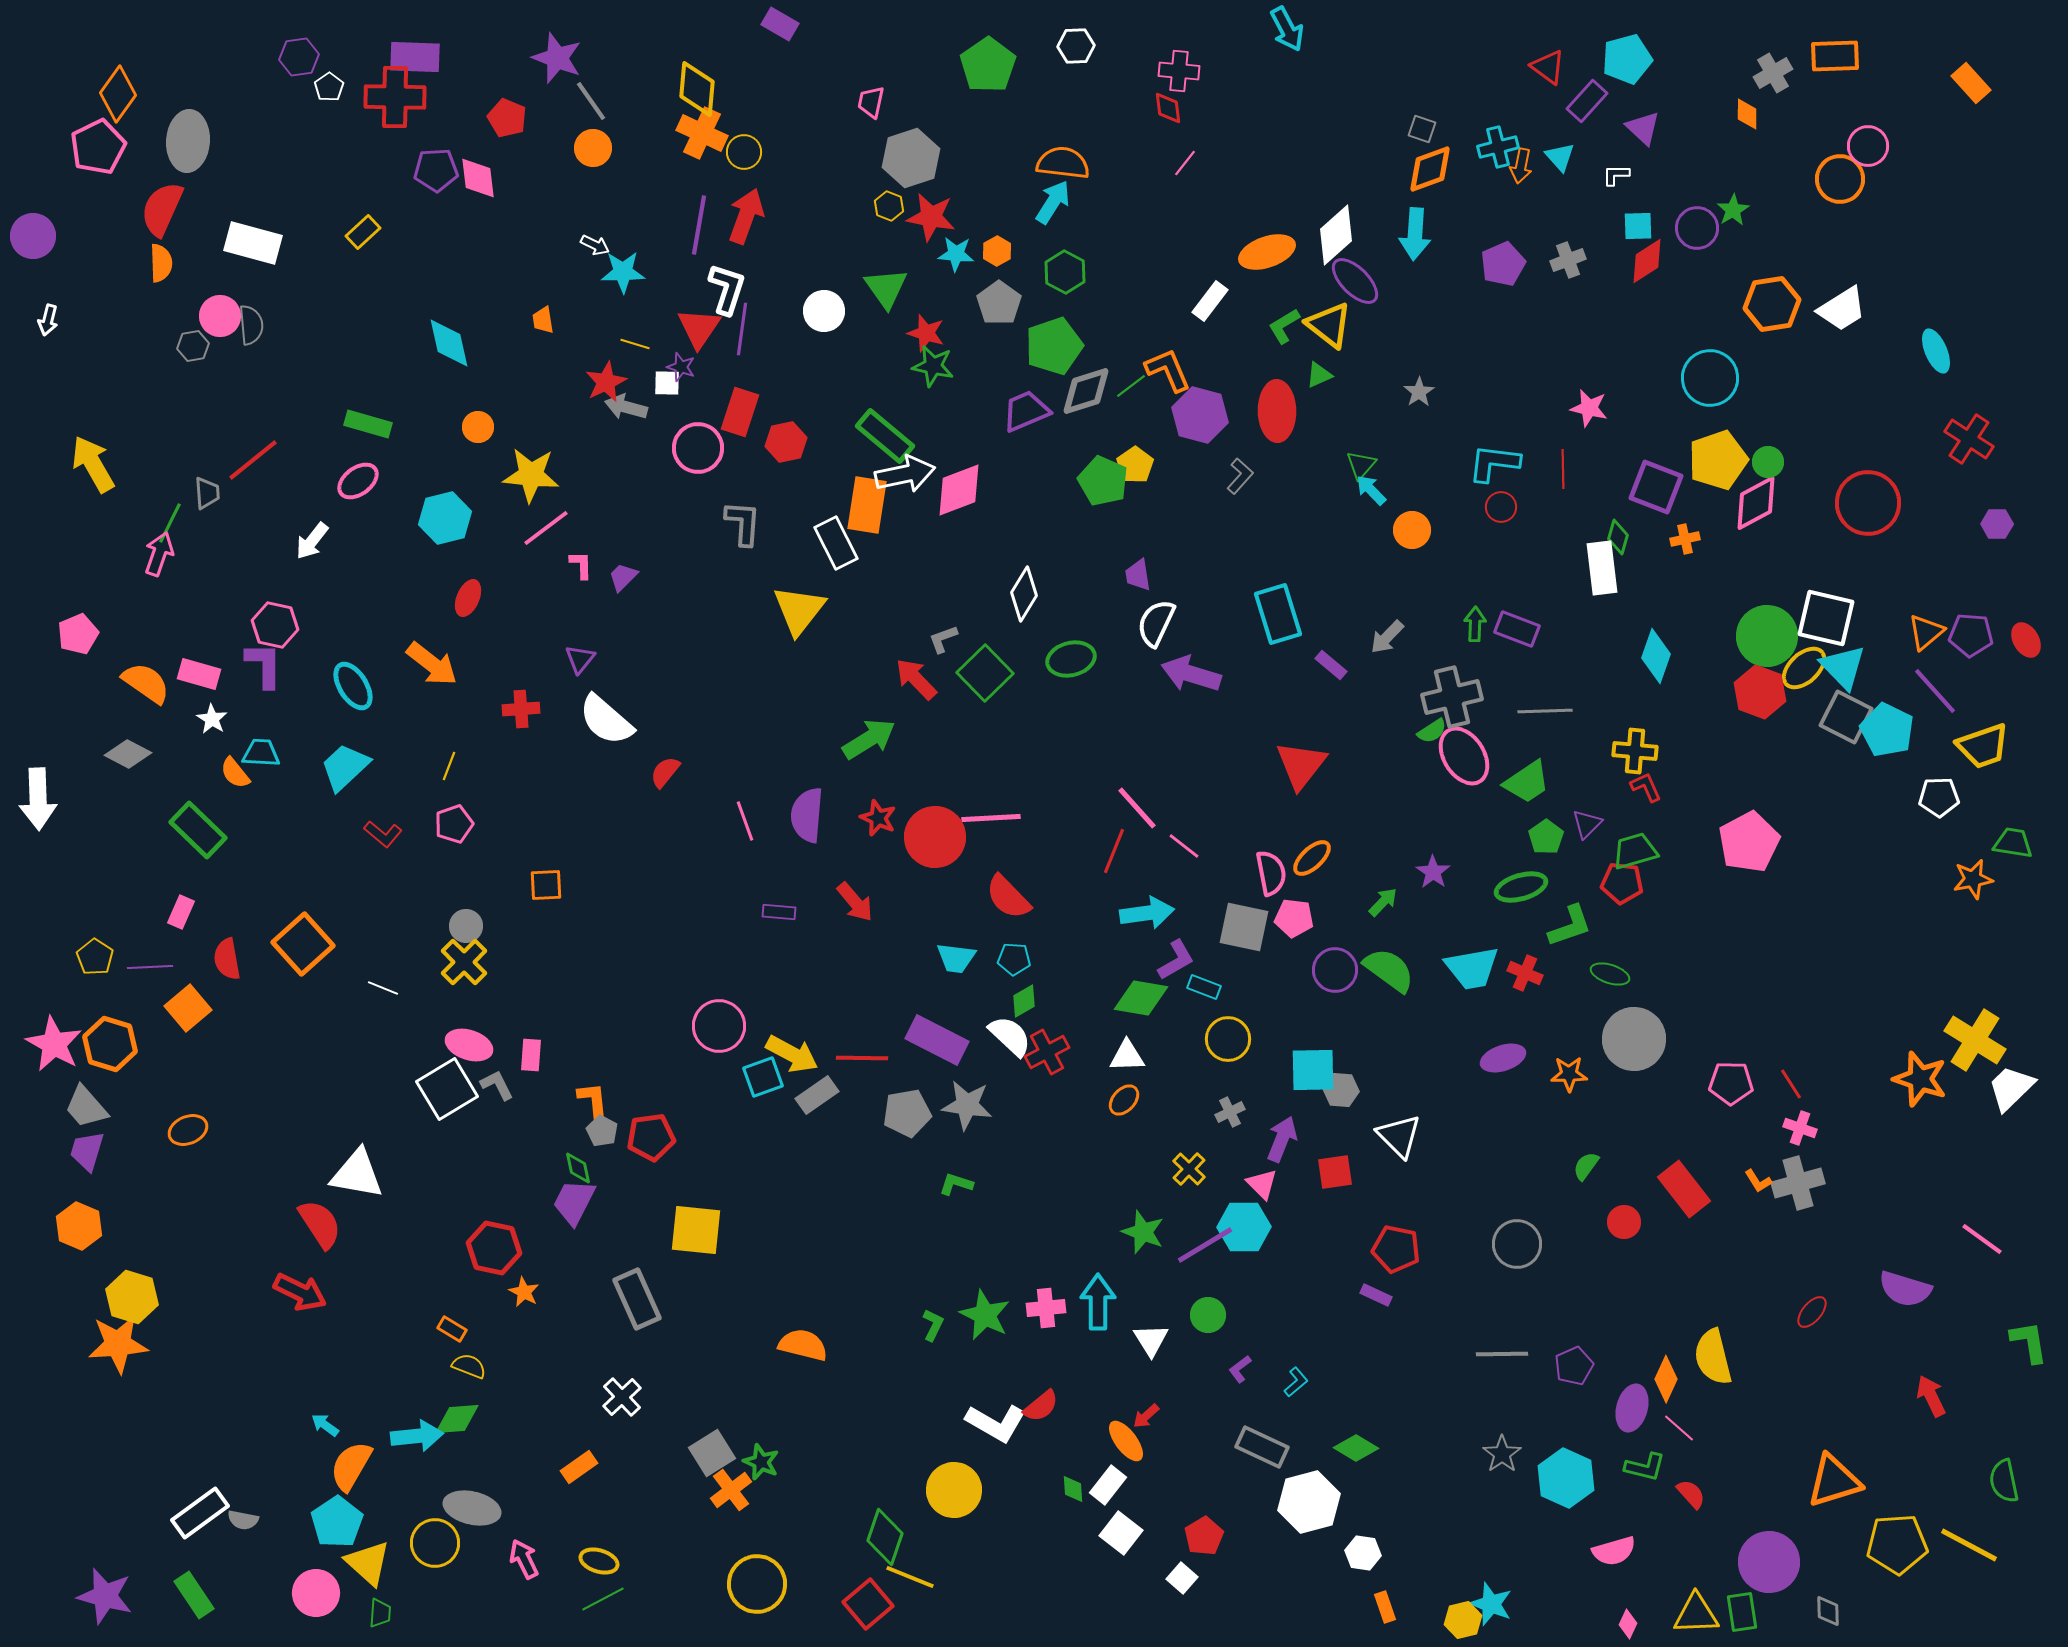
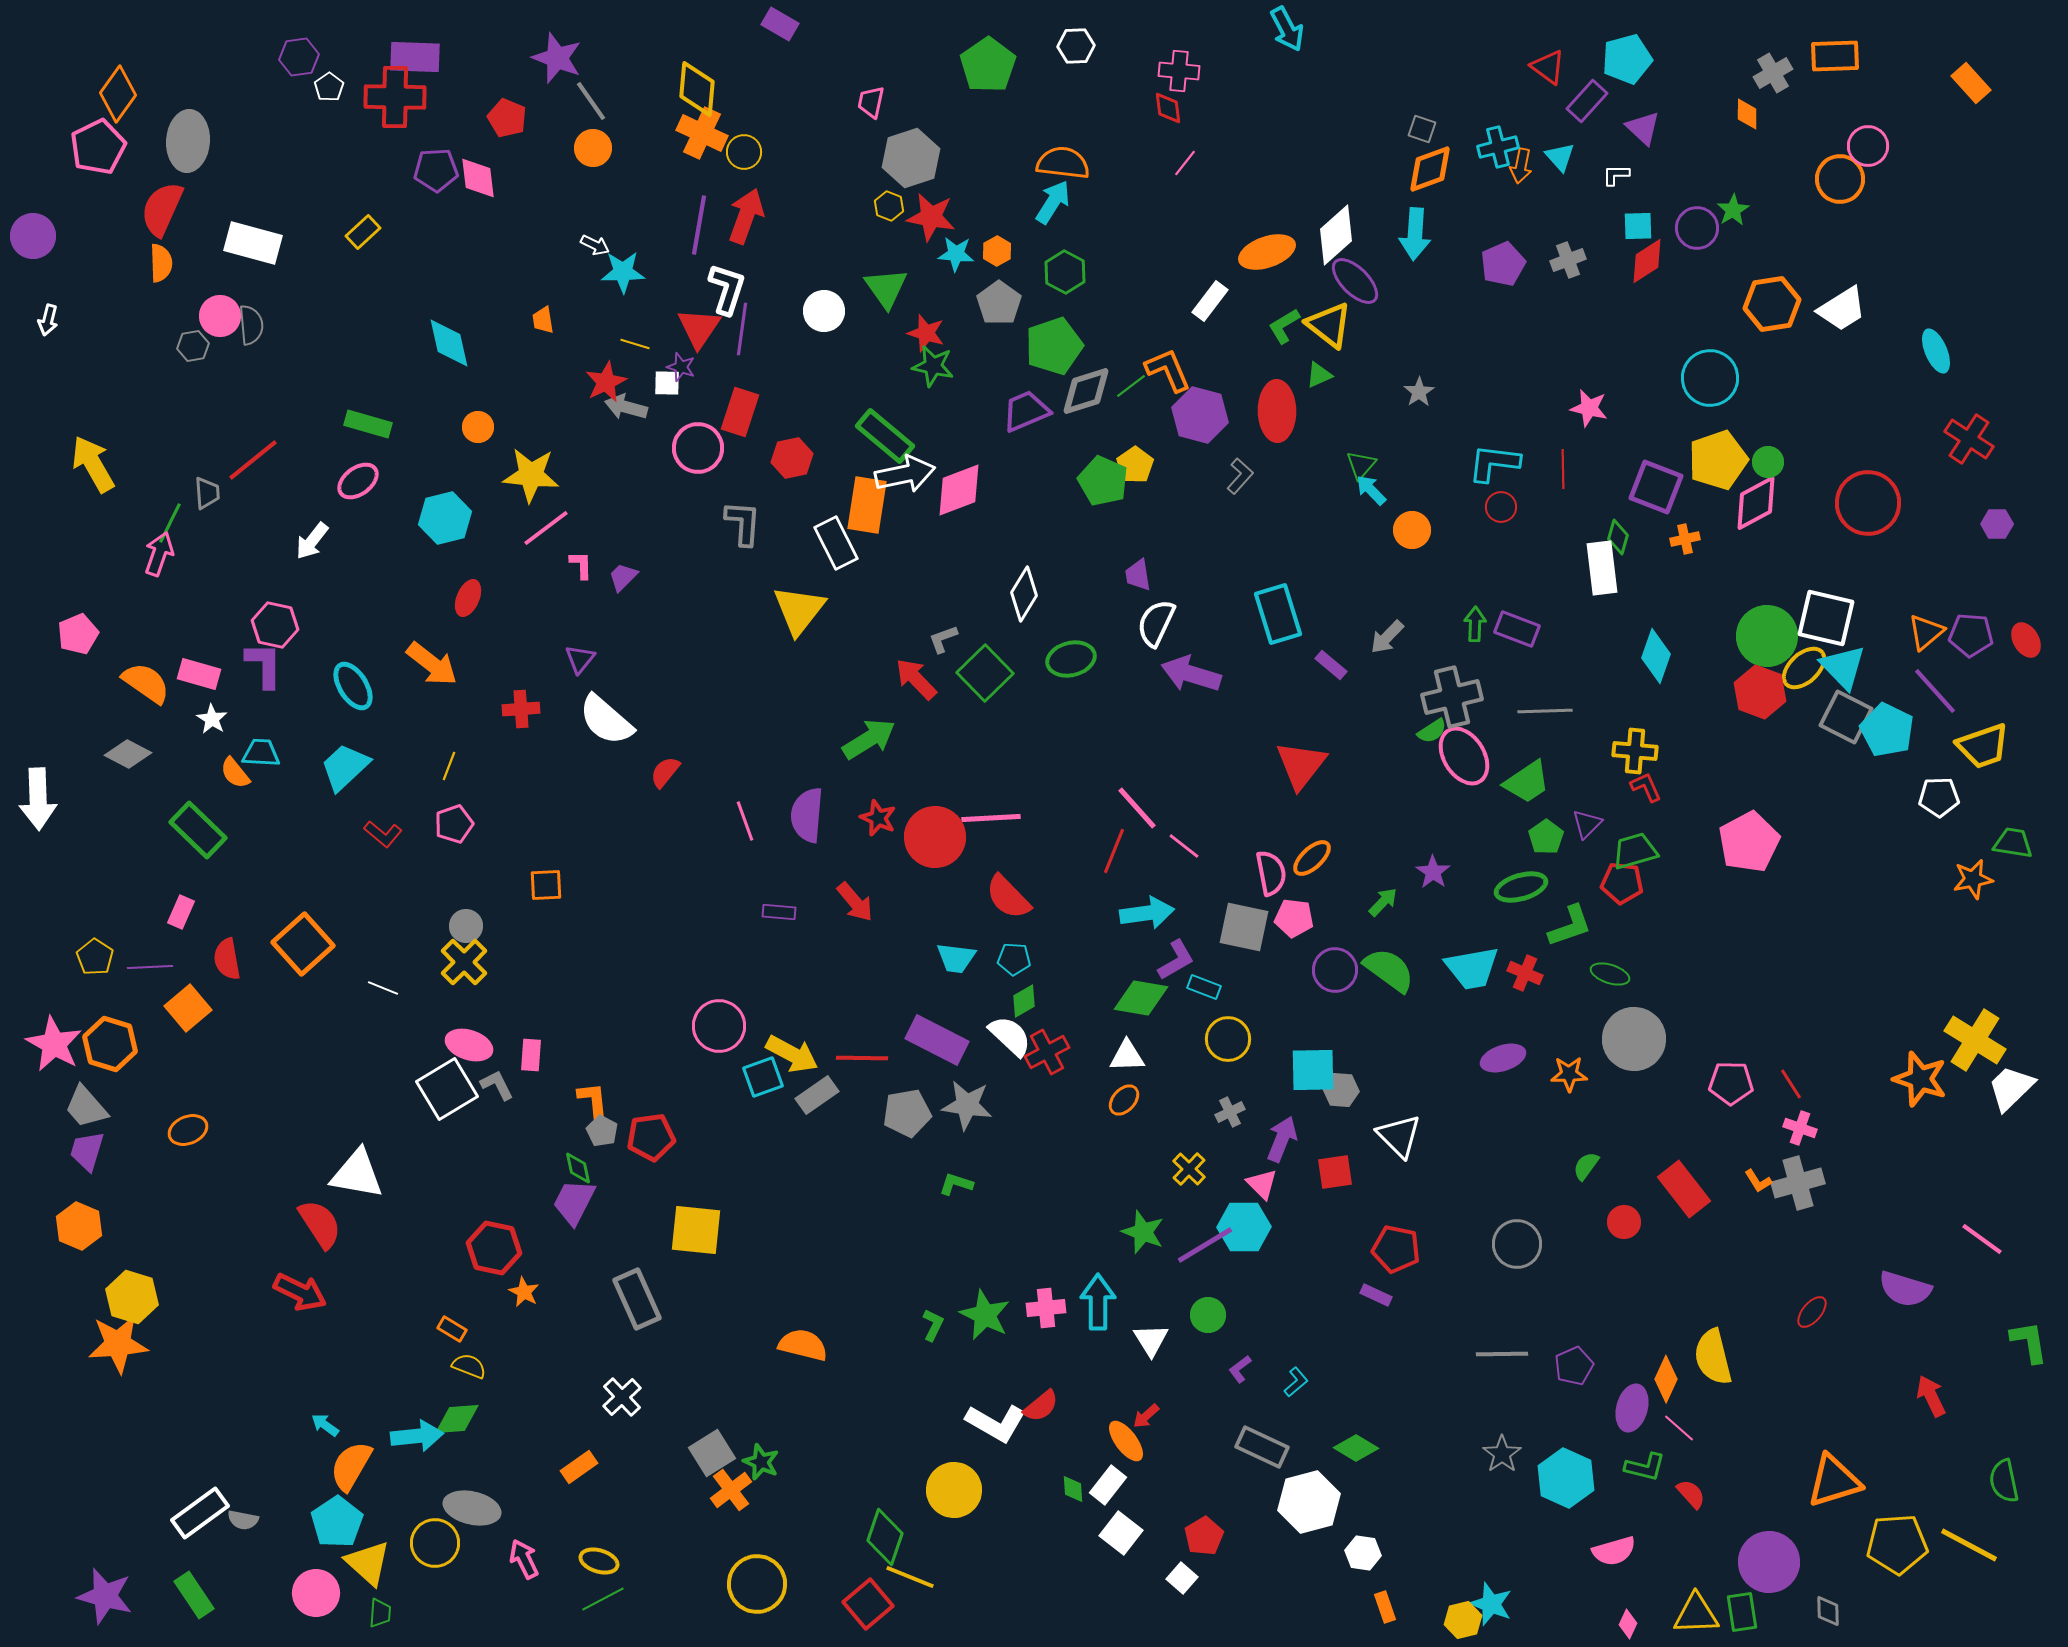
red hexagon at (786, 442): moved 6 px right, 16 px down
